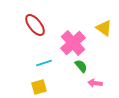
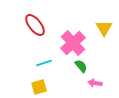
yellow triangle: rotated 24 degrees clockwise
